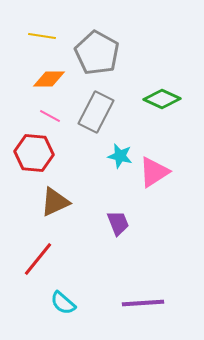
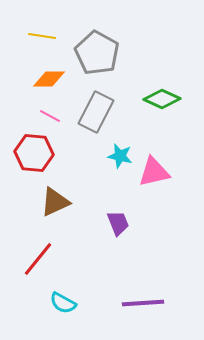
pink triangle: rotated 20 degrees clockwise
cyan semicircle: rotated 12 degrees counterclockwise
